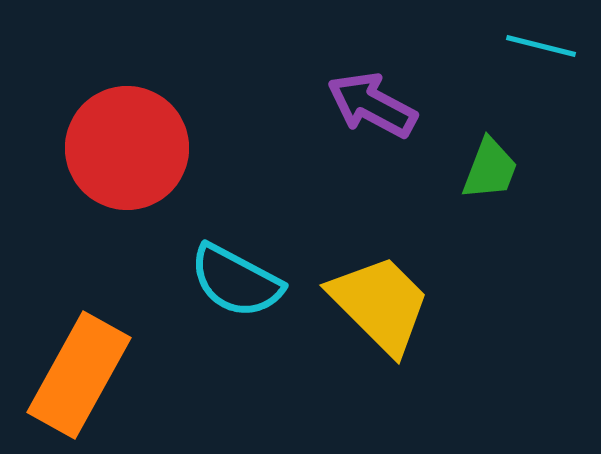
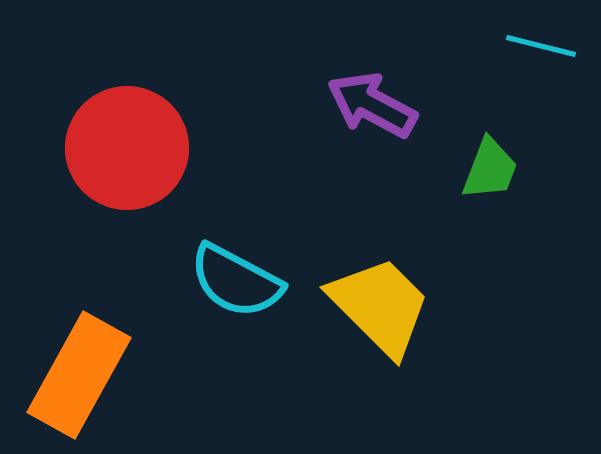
yellow trapezoid: moved 2 px down
